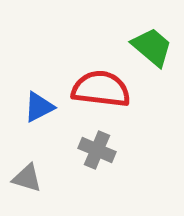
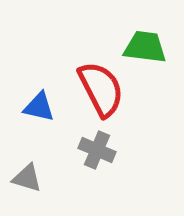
green trapezoid: moved 7 px left; rotated 33 degrees counterclockwise
red semicircle: rotated 56 degrees clockwise
blue triangle: rotated 40 degrees clockwise
